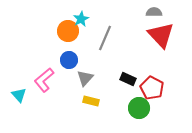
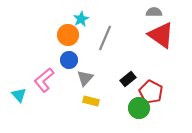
orange circle: moved 4 px down
red triangle: rotated 12 degrees counterclockwise
black rectangle: rotated 63 degrees counterclockwise
red pentagon: moved 1 px left, 4 px down
